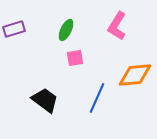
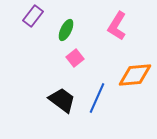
purple rectangle: moved 19 px right, 13 px up; rotated 35 degrees counterclockwise
pink square: rotated 30 degrees counterclockwise
black trapezoid: moved 17 px right
